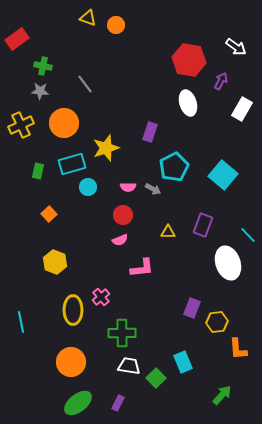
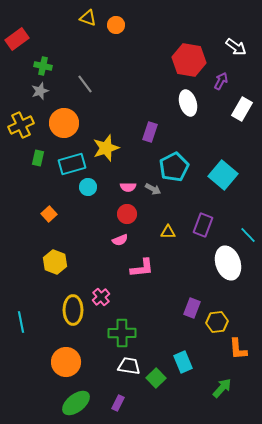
gray star at (40, 91): rotated 24 degrees counterclockwise
green rectangle at (38, 171): moved 13 px up
red circle at (123, 215): moved 4 px right, 1 px up
orange circle at (71, 362): moved 5 px left
green arrow at (222, 395): moved 7 px up
green ellipse at (78, 403): moved 2 px left
